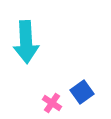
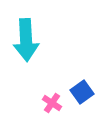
cyan arrow: moved 2 px up
